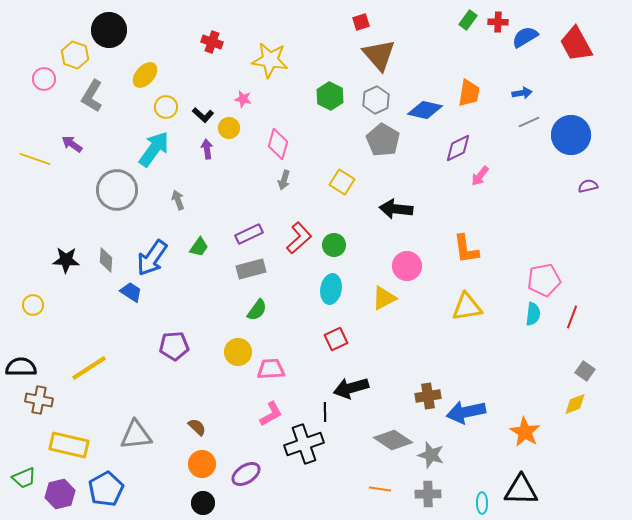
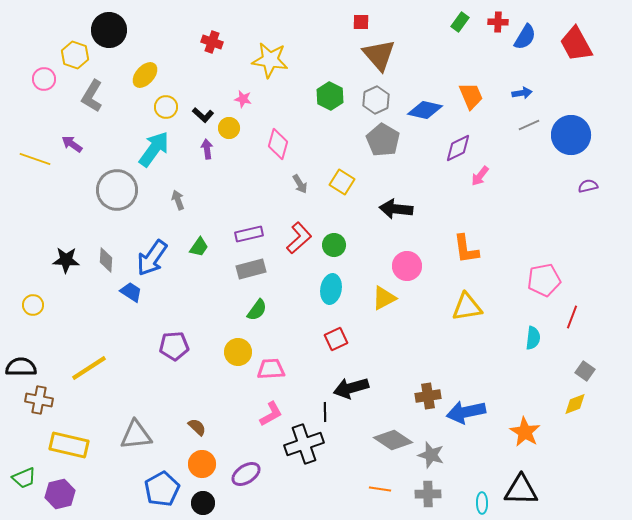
green rectangle at (468, 20): moved 8 px left, 2 px down
red square at (361, 22): rotated 18 degrees clockwise
blue semicircle at (525, 37): rotated 152 degrees clockwise
orange trapezoid at (469, 93): moved 2 px right, 3 px down; rotated 32 degrees counterclockwise
gray line at (529, 122): moved 3 px down
gray arrow at (284, 180): moved 16 px right, 4 px down; rotated 48 degrees counterclockwise
purple rectangle at (249, 234): rotated 12 degrees clockwise
cyan semicircle at (533, 314): moved 24 px down
blue pentagon at (106, 489): moved 56 px right
